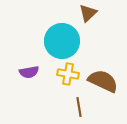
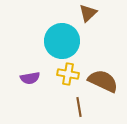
purple semicircle: moved 1 px right, 6 px down
